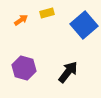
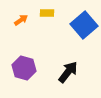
yellow rectangle: rotated 16 degrees clockwise
